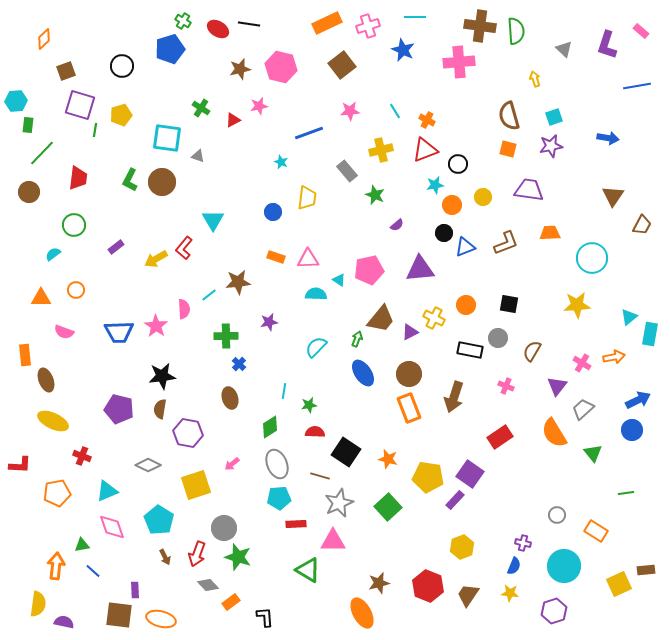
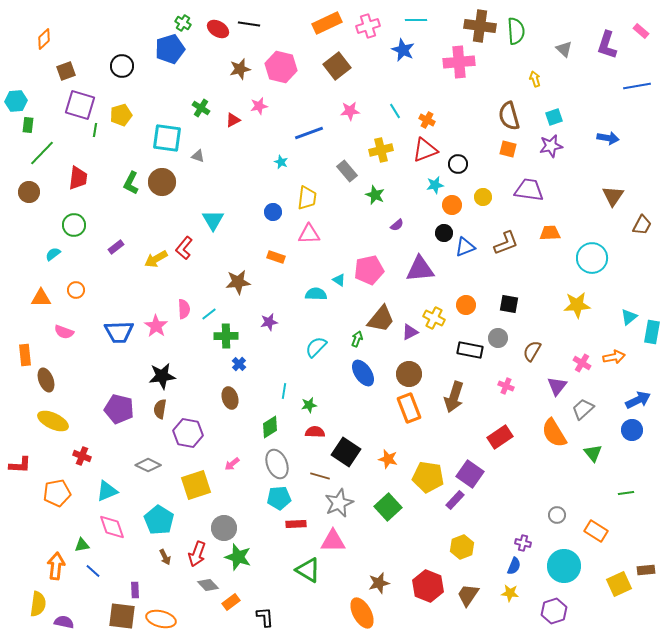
cyan line at (415, 17): moved 1 px right, 3 px down
green cross at (183, 21): moved 2 px down
brown square at (342, 65): moved 5 px left, 1 px down
green L-shape at (130, 180): moved 1 px right, 3 px down
pink triangle at (308, 259): moved 1 px right, 25 px up
cyan line at (209, 295): moved 19 px down
cyan rectangle at (650, 334): moved 2 px right, 2 px up
brown square at (119, 615): moved 3 px right, 1 px down
